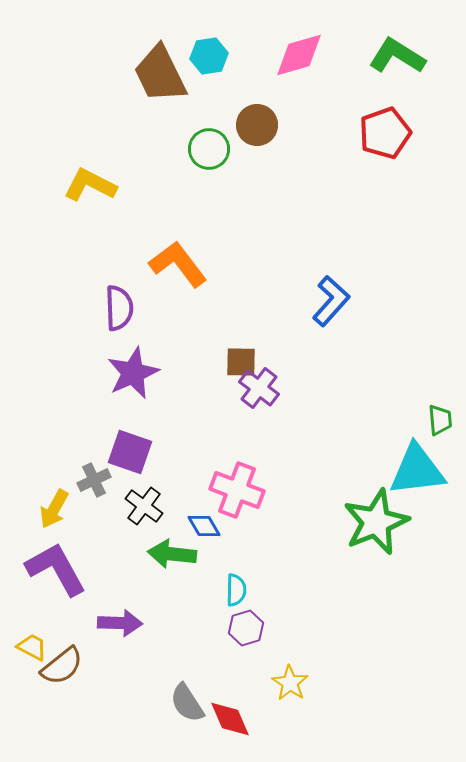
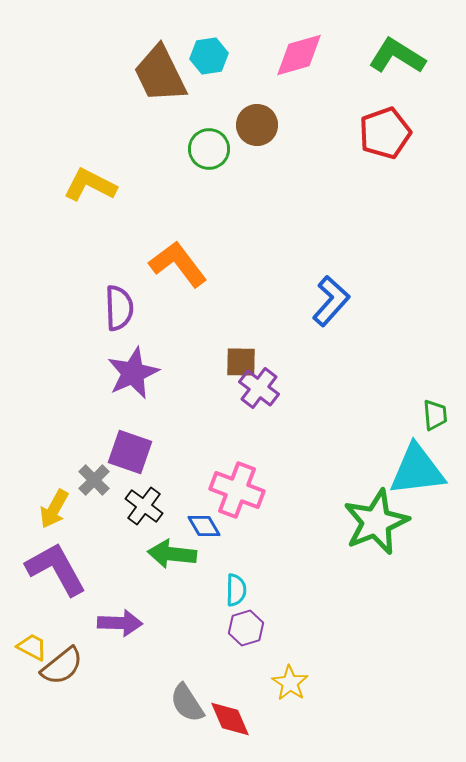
green trapezoid: moved 5 px left, 5 px up
gray cross: rotated 20 degrees counterclockwise
